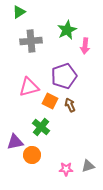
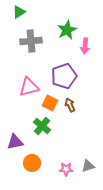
orange square: moved 2 px down
green cross: moved 1 px right, 1 px up
orange circle: moved 8 px down
